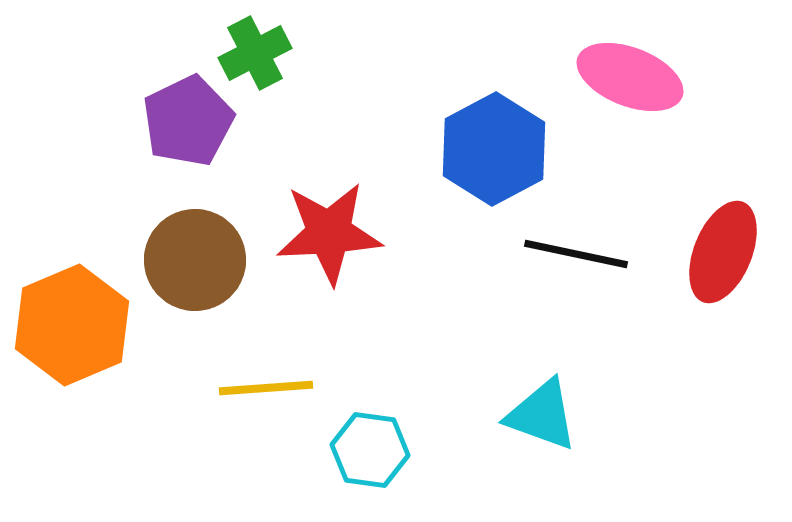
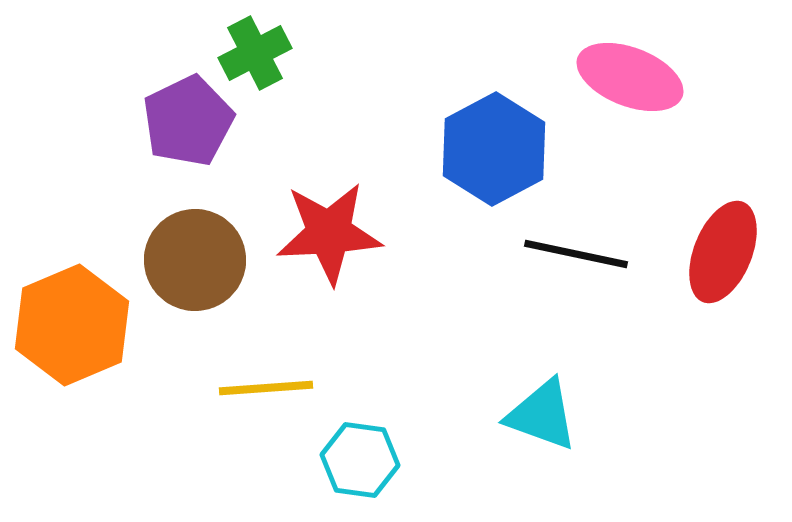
cyan hexagon: moved 10 px left, 10 px down
